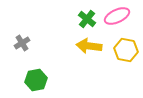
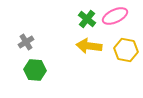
pink ellipse: moved 2 px left
gray cross: moved 4 px right, 1 px up
green hexagon: moved 1 px left, 10 px up; rotated 15 degrees clockwise
